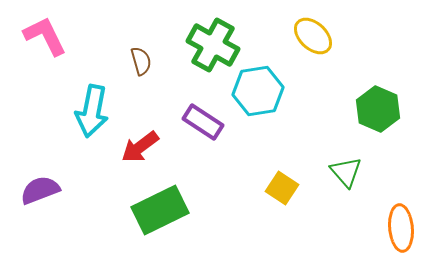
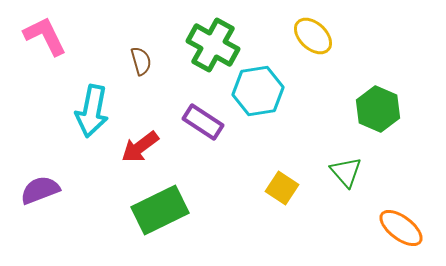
orange ellipse: rotated 48 degrees counterclockwise
